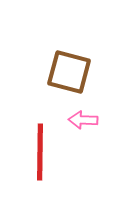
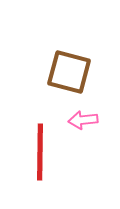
pink arrow: rotated 8 degrees counterclockwise
